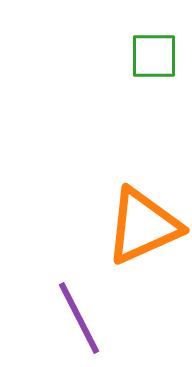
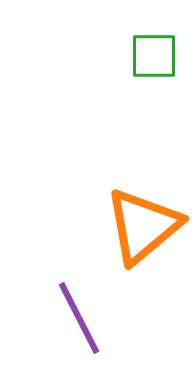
orange triangle: rotated 16 degrees counterclockwise
